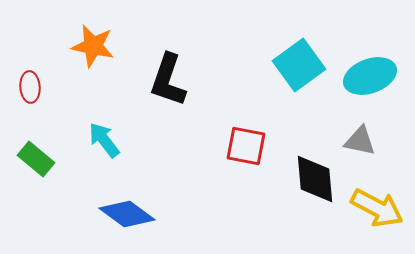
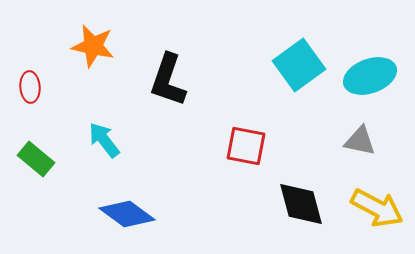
black diamond: moved 14 px left, 25 px down; rotated 10 degrees counterclockwise
